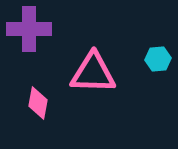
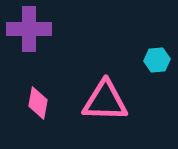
cyan hexagon: moved 1 px left, 1 px down
pink triangle: moved 12 px right, 28 px down
